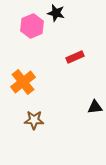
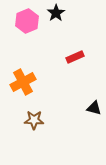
black star: rotated 24 degrees clockwise
pink hexagon: moved 5 px left, 5 px up
orange cross: rotated 10 degrees clockwise
black triangle: moved 1 px left, 1 px down; rotated 21 degrees clockwise
